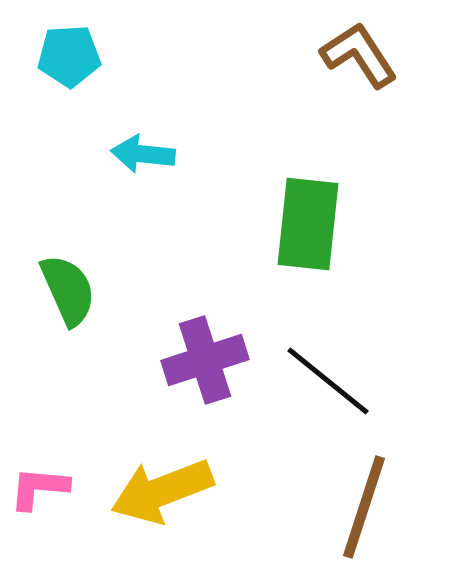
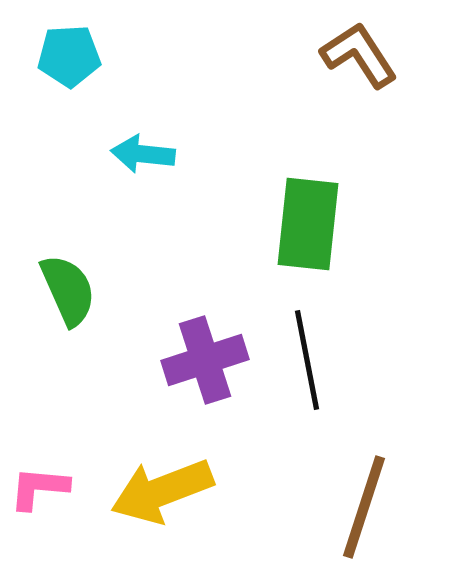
black line: moved 21 px left, 21 px up; rotated 40 degrees clockwise
